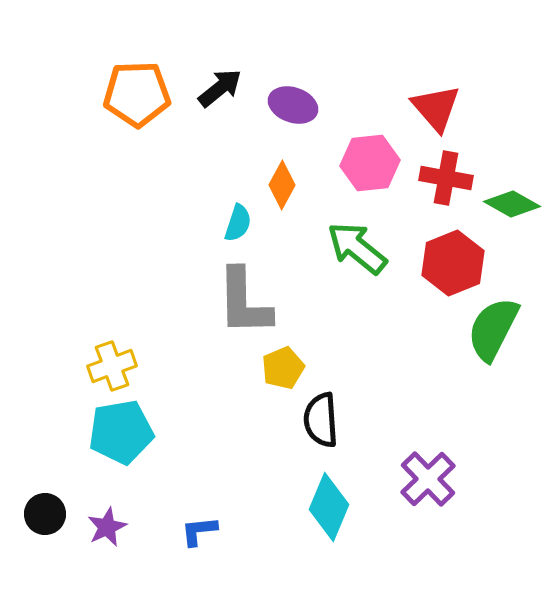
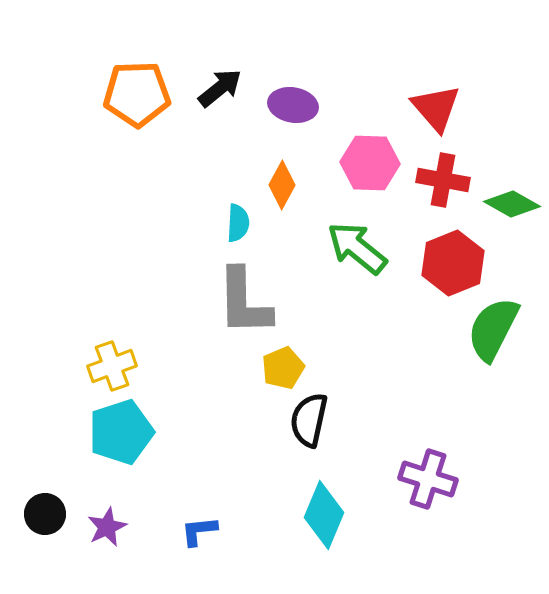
purple ellipse: rotated 9 degrees counterclockwise
pink hexagon: rotated 8 degrees clockwise
red cross: moved 3 px left, 2 px down
cyan semicircle: rotated 15 degrees counterclockwise
black semicircle: moved 12 px left; rotated 16 degrees clockwise
cyan pentagon: rotated 8 degrees counterclockwise
purple cross: rotated 28 degrees counterclockwise
cyan diamond: moved 5 px left, 8 px down
